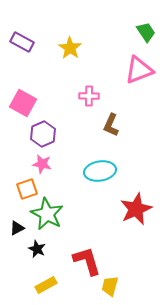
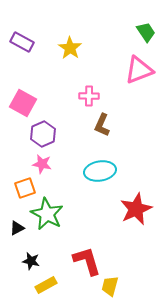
brown L-shape: moved 9 px left
orange square: moved 2 px left, 1 px up
black star: moved 6 px left, 12 px down; rotated 12 degrees counterclockwise
